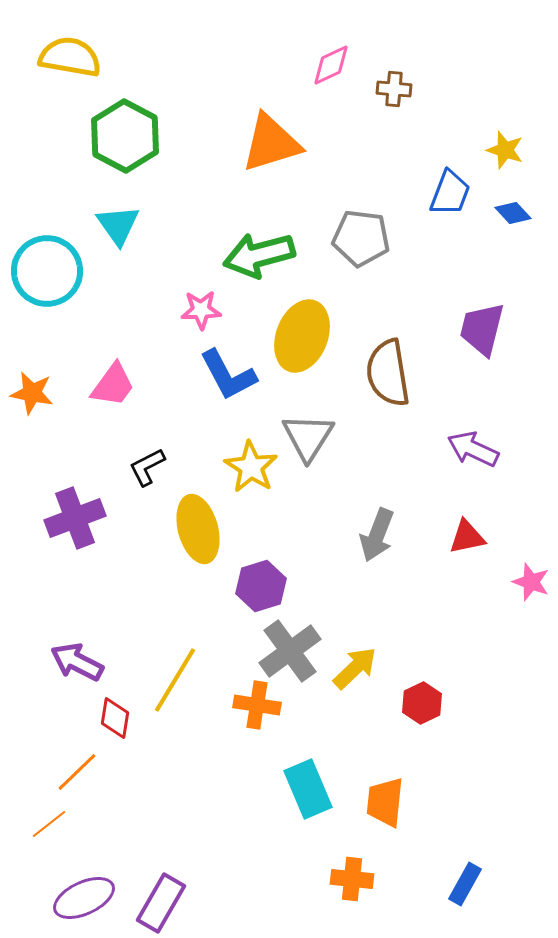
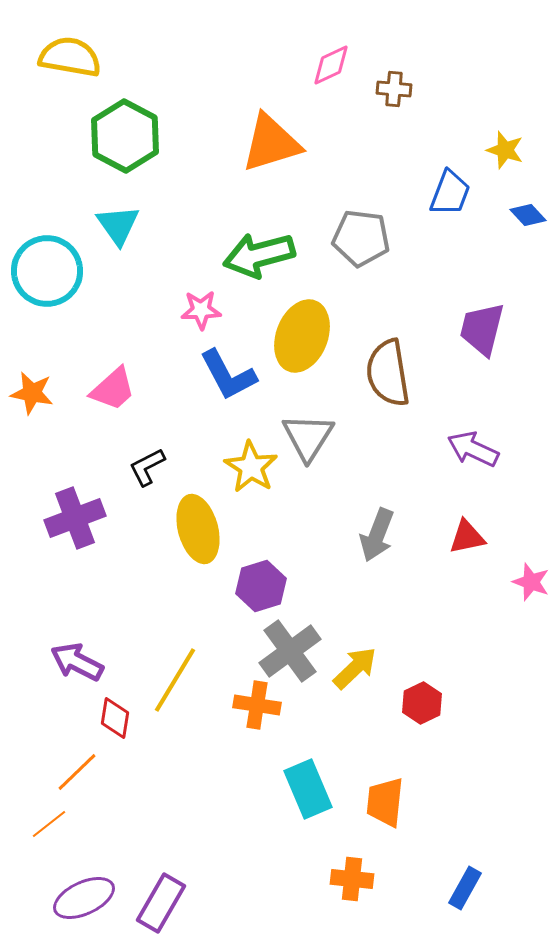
blue diamond at (513, 213): moved 15 px right, 2 px down
pink trapezoid at (113, 385): moved 4 px down; rotated 12 degrees clockwise
blue rectangle at (465, 884): moved 4 px down
